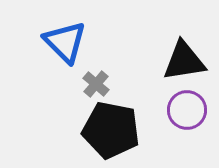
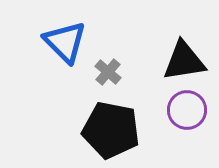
gray cross: moved 12 px right, 12 px up
